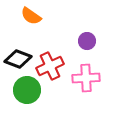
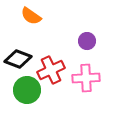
red cross: moved 1 px right, 4 px down
